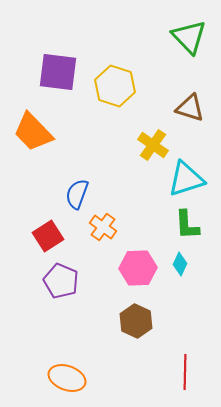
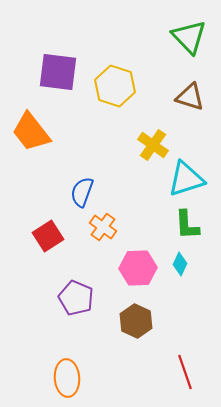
brown triangle: moved 11 px up
orange trapezoid: moved 2 px left; rotated 6 degrees clockwise
blue semicircle: moved 5 px right, 2 px up
purple pentagon: moved 15 px right, 17 px down
red line: rotated 20 degrees counterclockwise
orange ellipse: rotated 66 degrees clockwise
